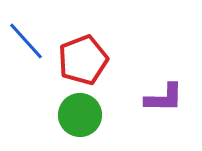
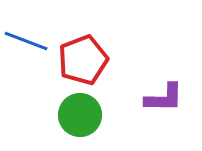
blue line: rotated 27 degrees counterclockwise
